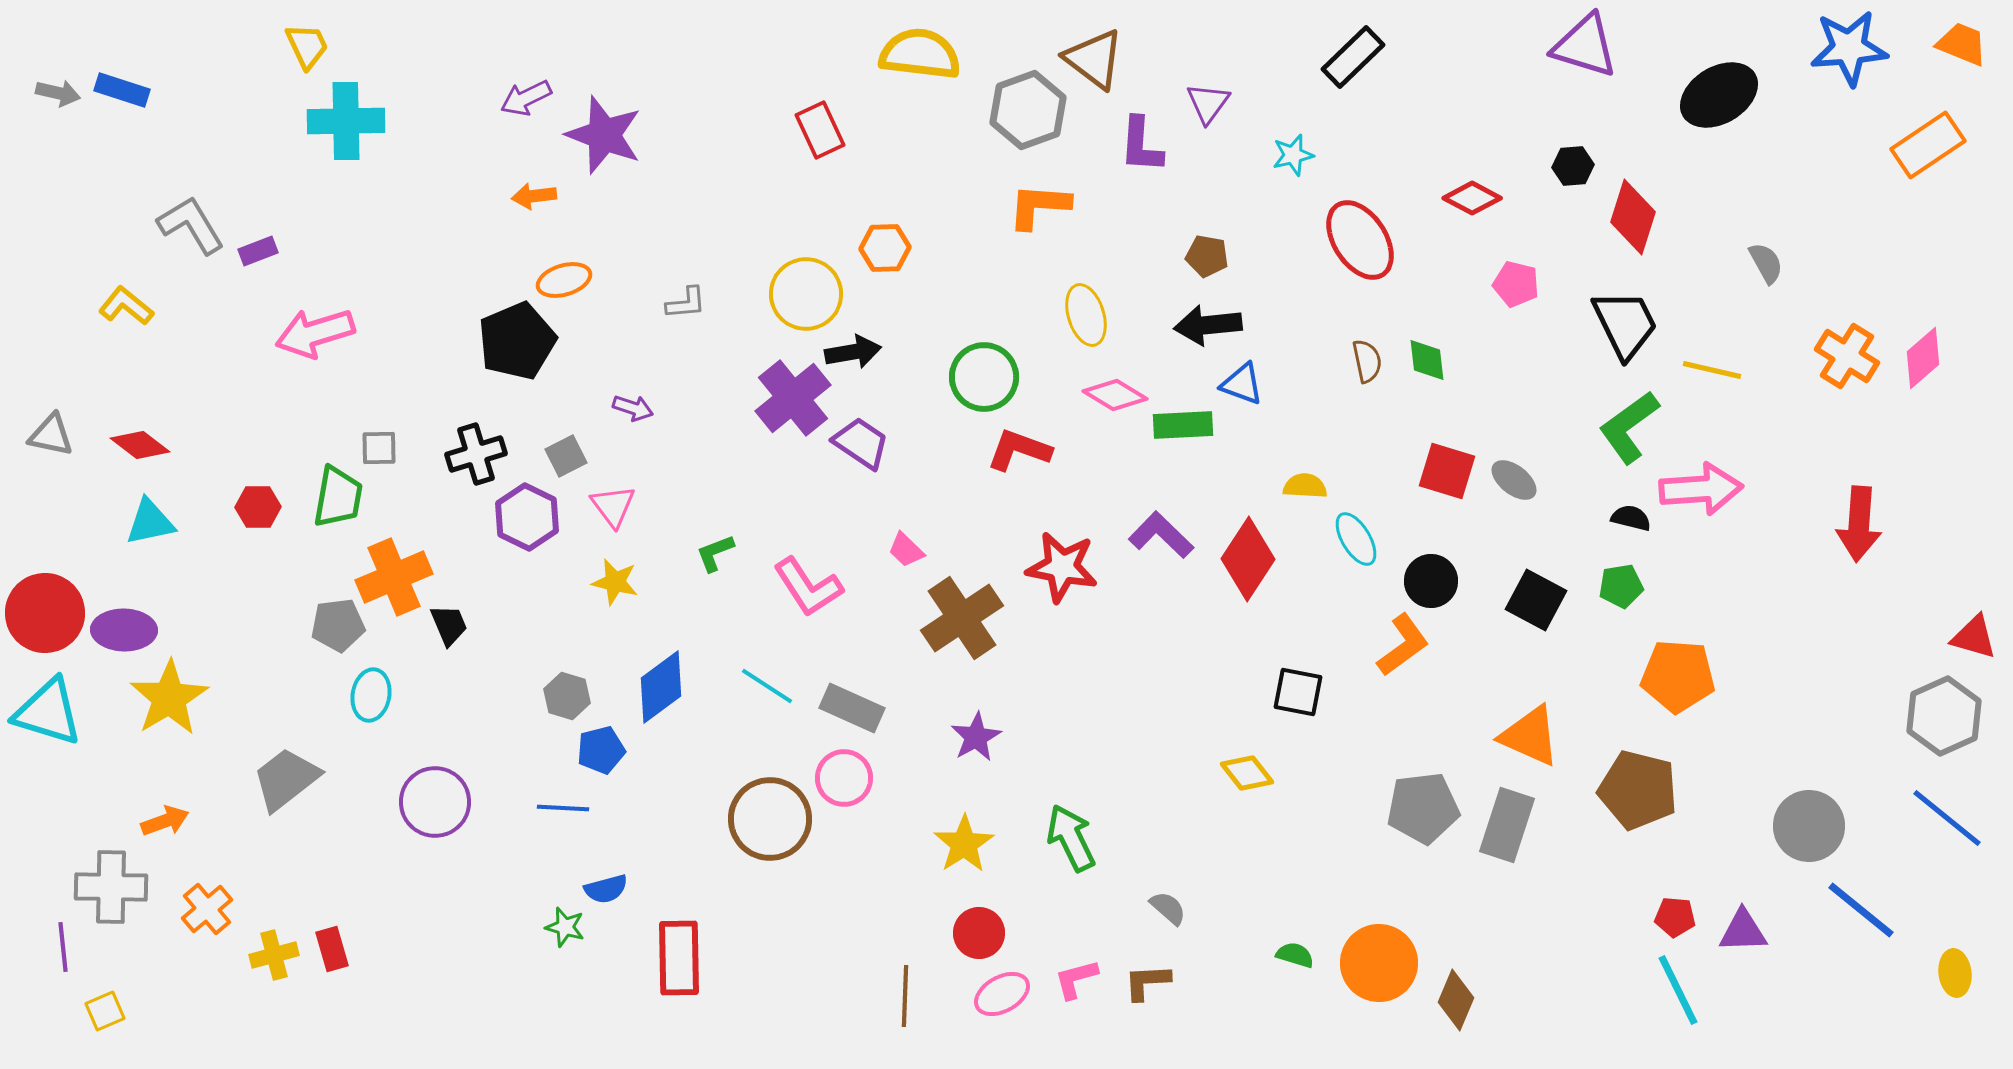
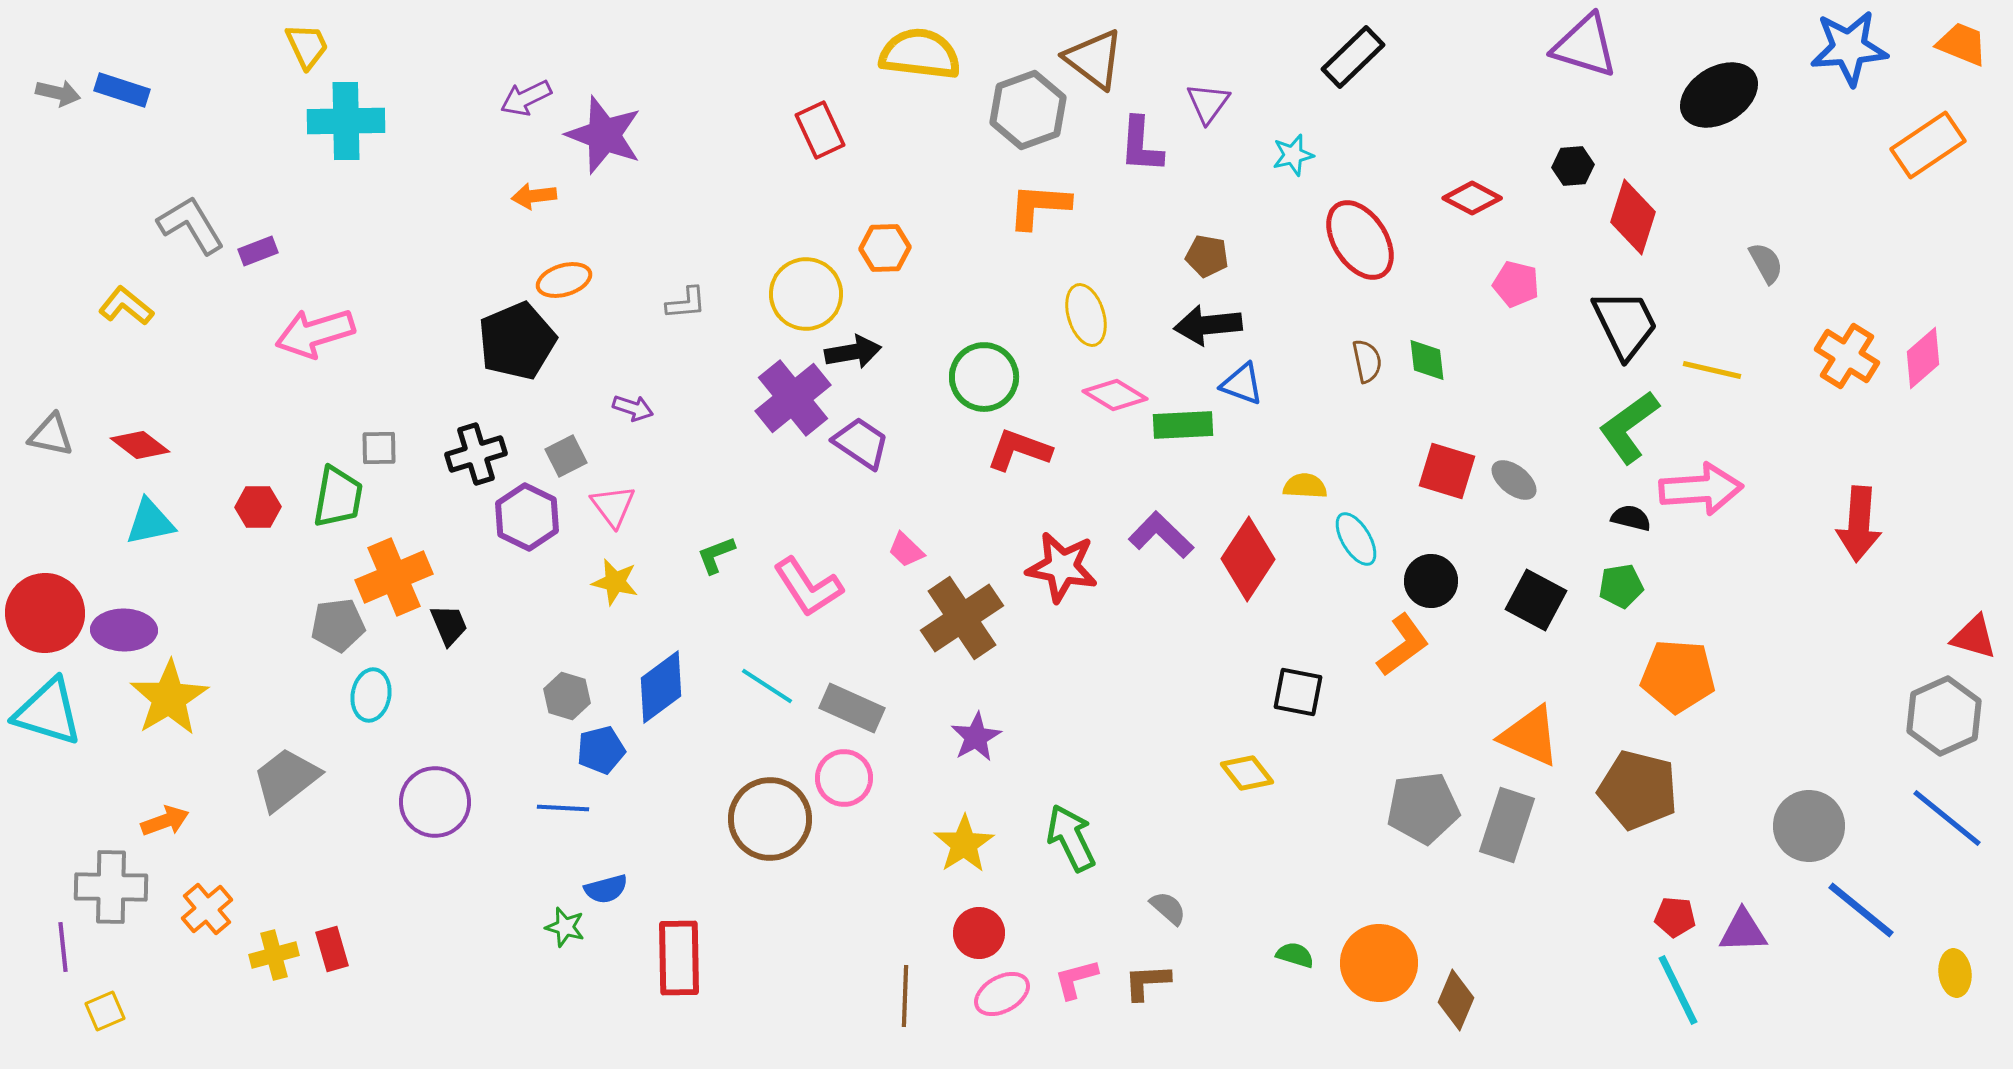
green L-shape at (715, 553): moved 1 px right, 2 px down
